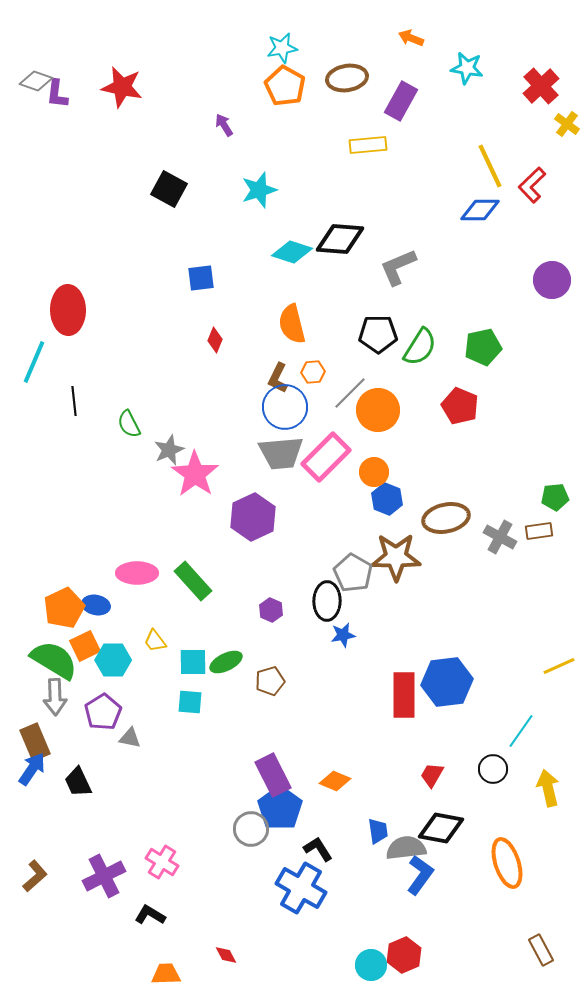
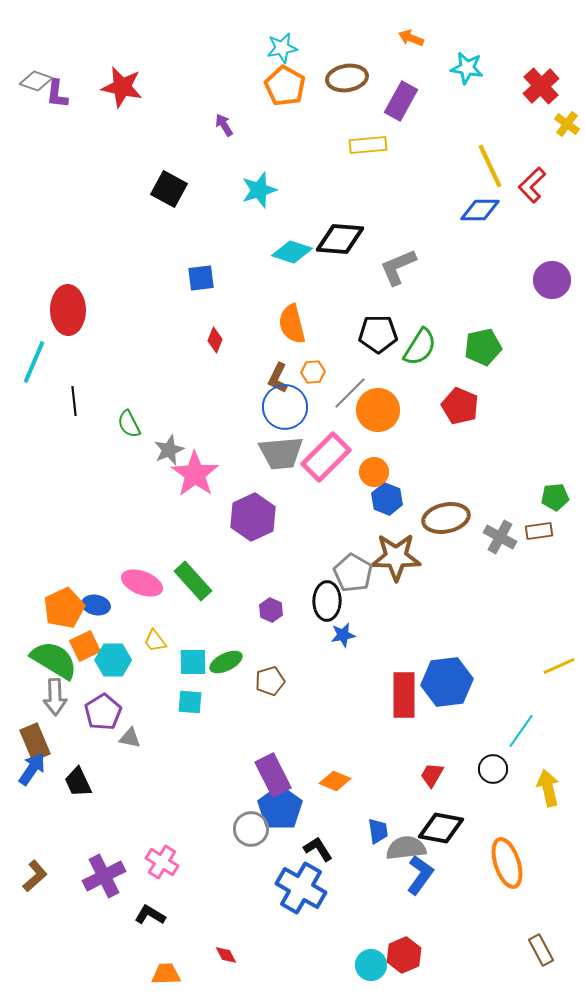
pink ellipse at (137, 573): moved 5 px right, 10 px down; rotated 21 degrees clockwise
